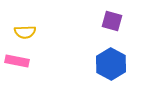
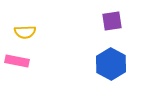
purple square: rotated 25 degrees counterclockwise
